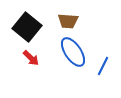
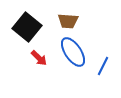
red arrow: moved 8 px right
